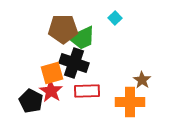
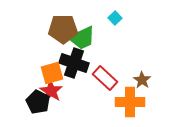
red rectangle: moved 18 px right, 13 px up; rotated 45 degrees clockwise
black pentagon: moved 7 px right, 1 px down
